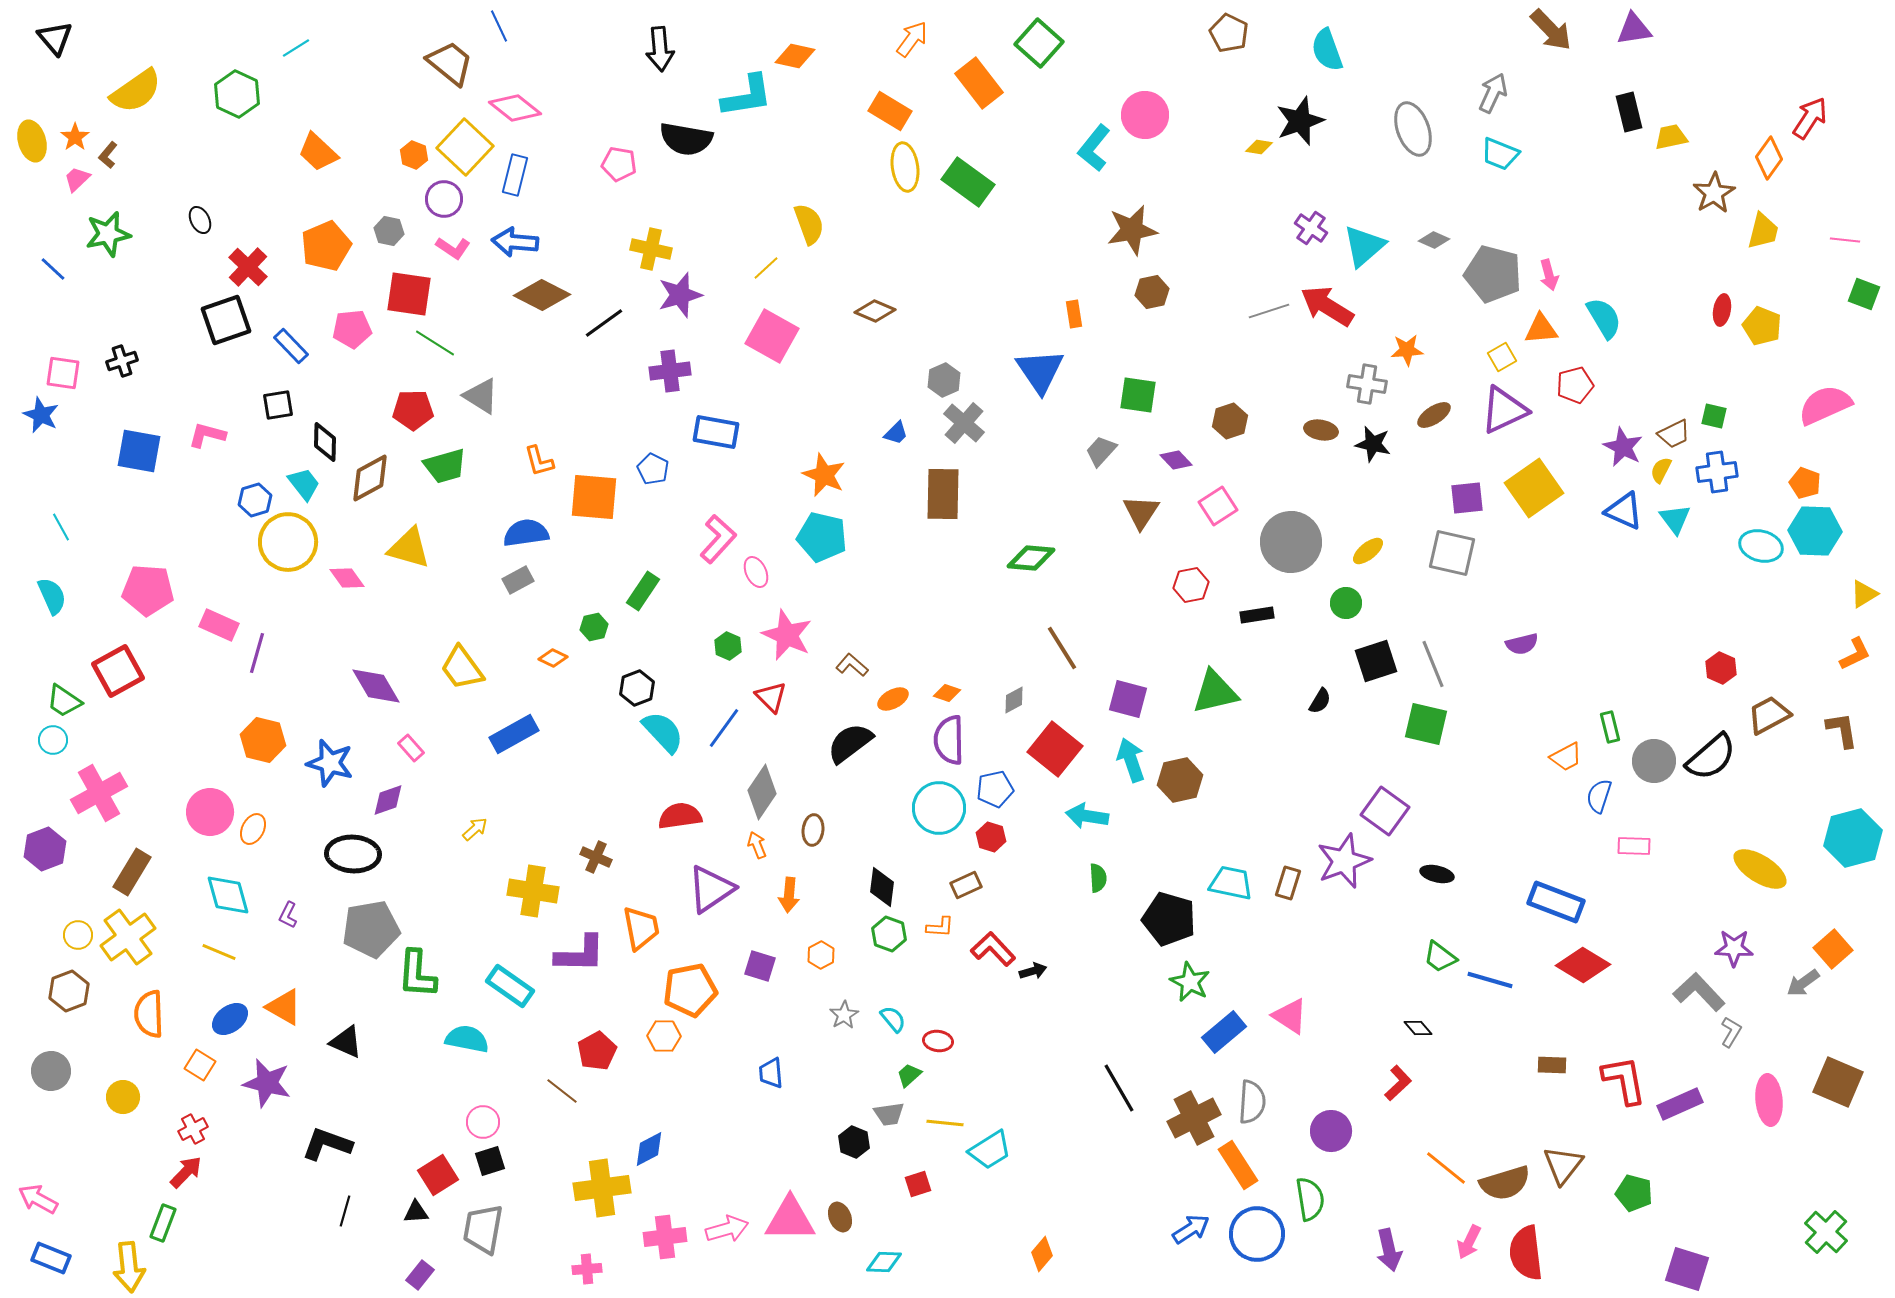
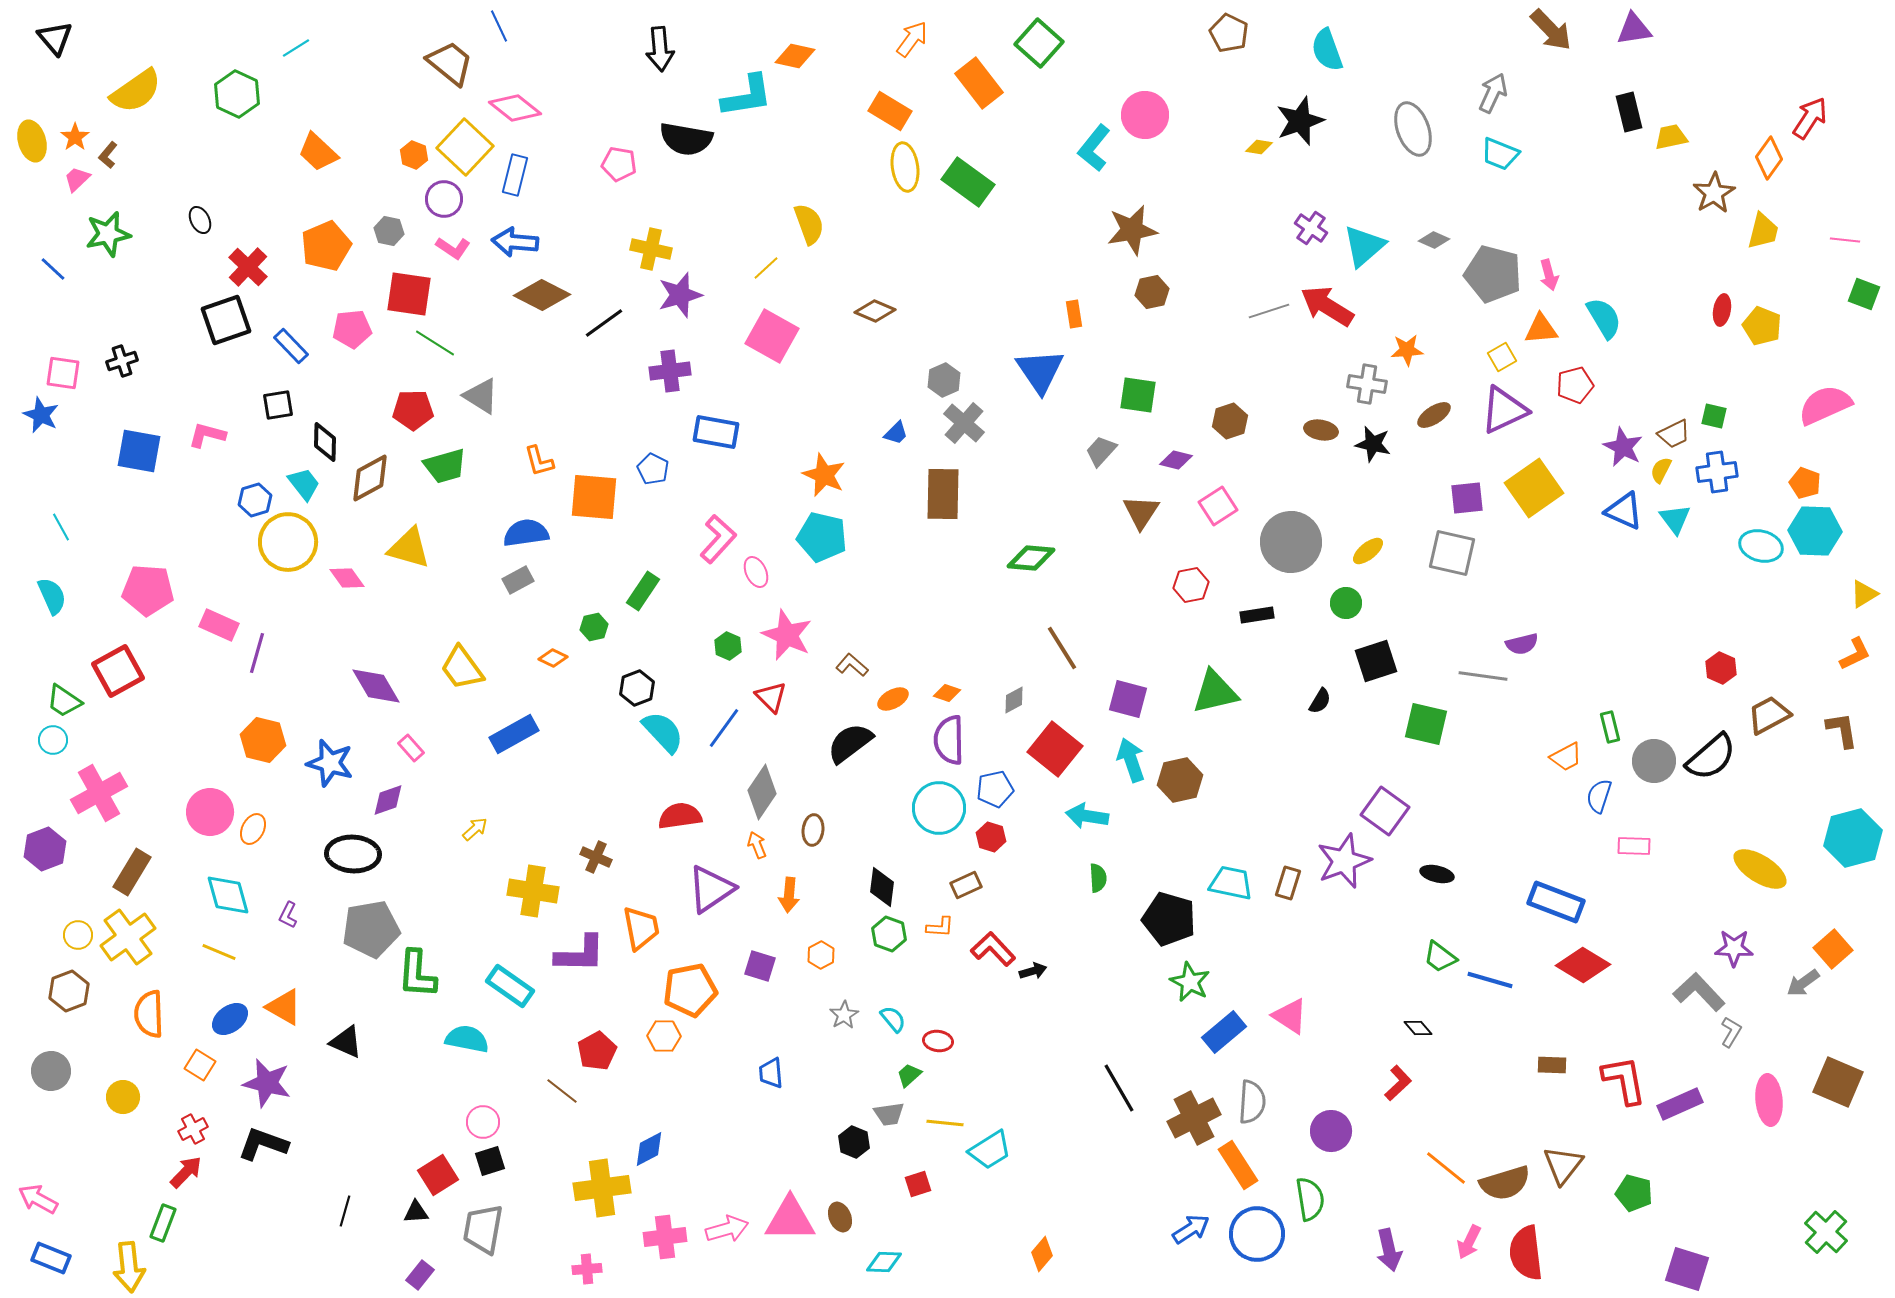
purple diamond at (1176, 460): rotated 32 degrees counterclockwise
gray line at (1433, 664): moved 50 px right, 12 px down; rotated 60 degrees counterclockwise
black L-shape at (327, 1144): moved 64 px left
